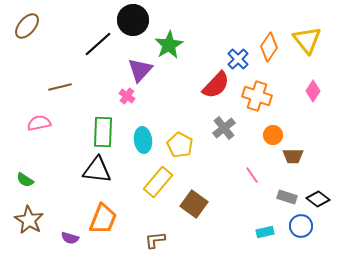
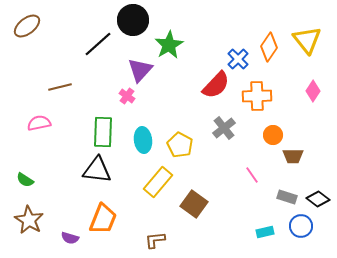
brown ellipse: rotated 12 degrees clockwise
orange cross: rotated 20 degrees counterclockwise
